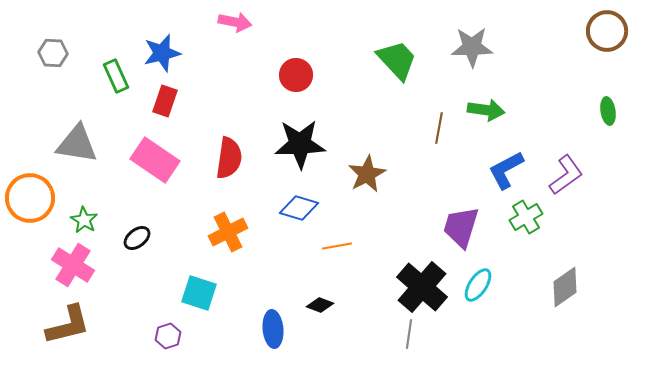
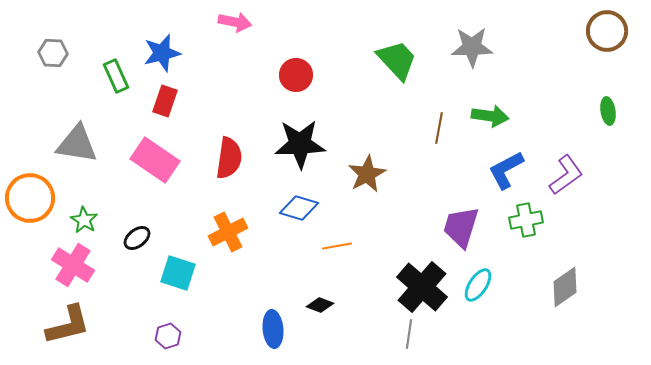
green arrow: moved 4 px right, 6 px down
green cross: moved 3 px down; rotated 20 degrees clockwise
cyan square: moved 21 px left, 20 px up
